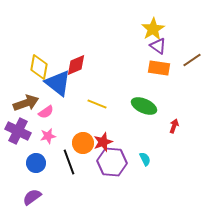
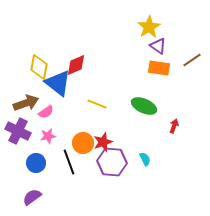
yellow star: moved 4 px left, 2 px up
